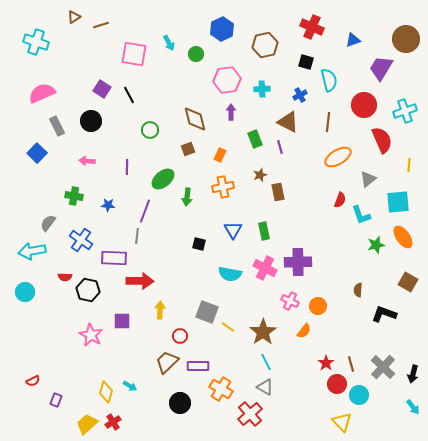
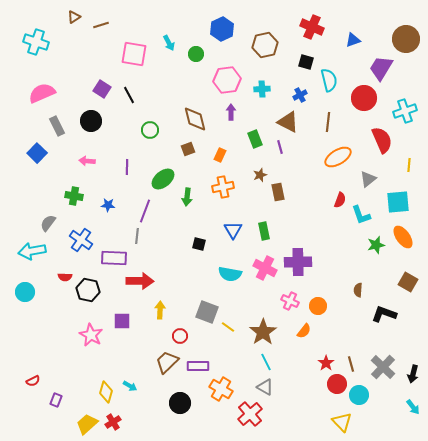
red circle at (364, 105): moved 7 px up
